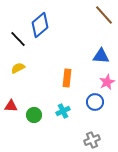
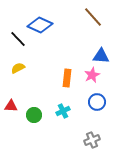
brown line: moved 11 px left, 2 px down
blue diamond: rotated 65 degrees clockwise
pink star: moved 15 px left, 7 px up
blue circle: moved 2 px right
